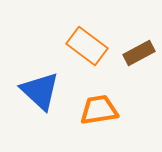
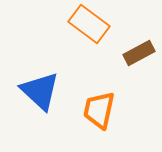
orange rectangle: moved 2 px right, 22 px up
orange trapezoid: rotated 69 degrees counterclockwise
